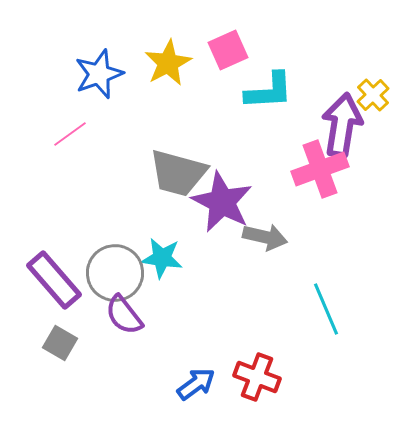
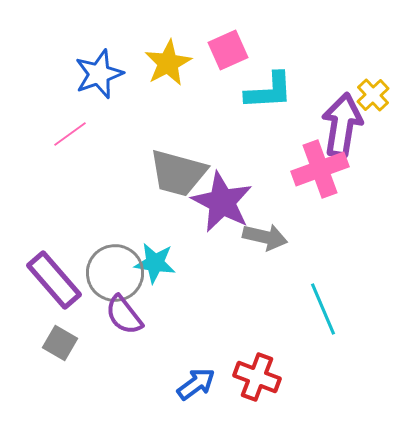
cyan star: moved 7 px left, 5 px down
cyan line: moved 3 px left
